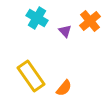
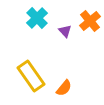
cyan cross: rotated 15 degrees clockwise
